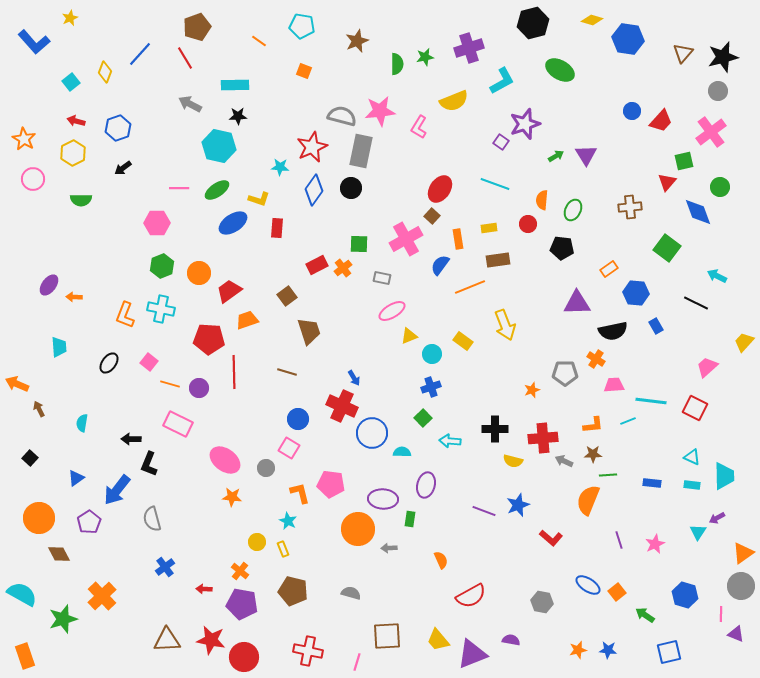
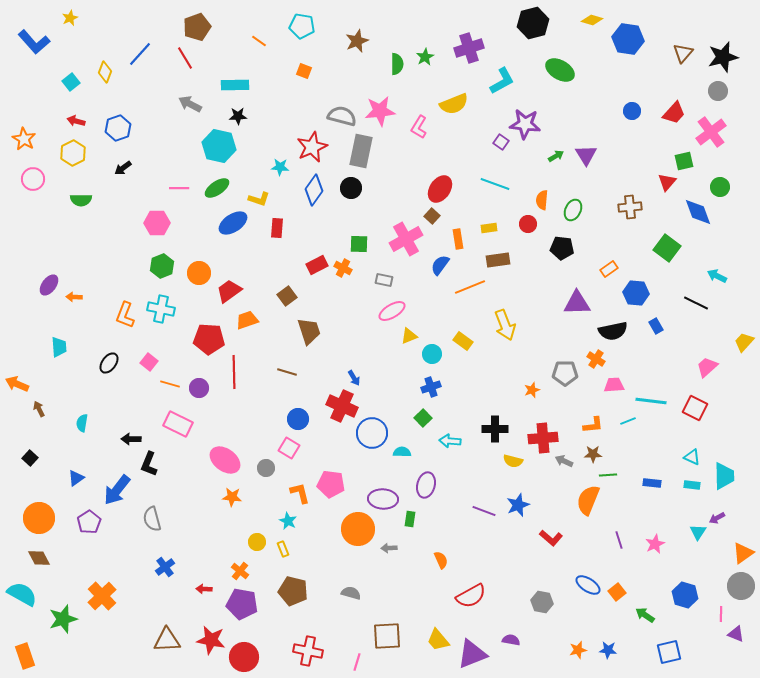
green star at (425, 57): rotated 18 degrees counterclockwise
yellow semicircle at (454, 101): moved 3 px down
red trapezoid at (661, 121): moved 13 px right, 8 px up
purple star at (525, 124): rotated 24 degrees clockwise
green ellipse at (217, 190): moved 2 px up
orange cross at (343, 268): rotated 24 degrees counterclockwise
gray rectangle at (382, 278): moved 2 px right, 2 px down
brown diamond at (59, 554): moved 20 px left, 4 px down
